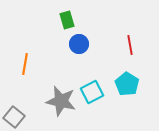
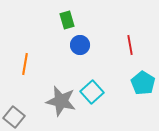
blue circle: moved 1 px right, 1 px down
cyan pentagon: moved 16 px right, 1 px up
cyan square: rotated 15 degrees counterclockwise
